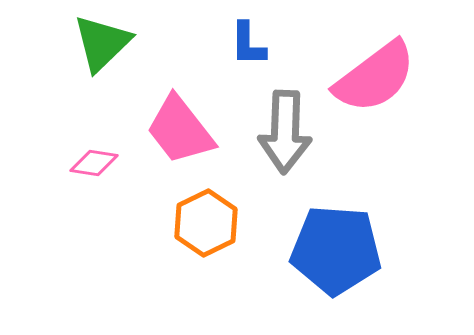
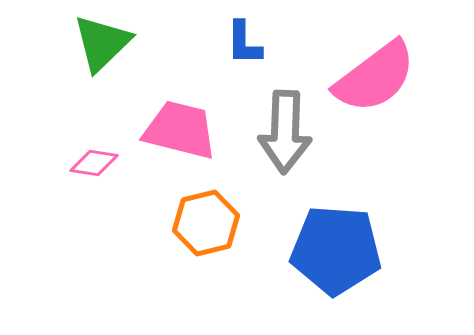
blue L-shape: moved 4 px left, 1 px up
pink trapezoid: rotated 142 degrees clockwise
orange hexagon: rotated 12 degrees clockwise
